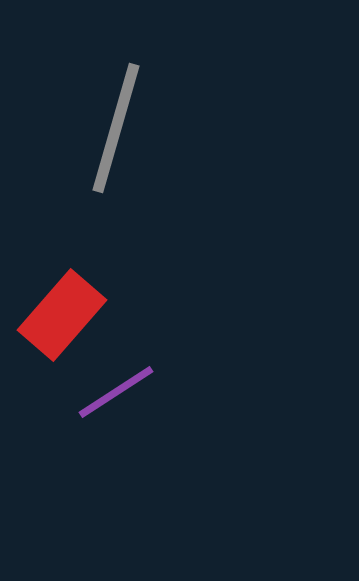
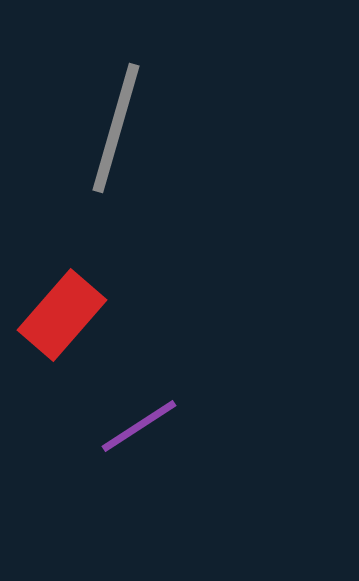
purple line: moved 23 px right, 34 px down
